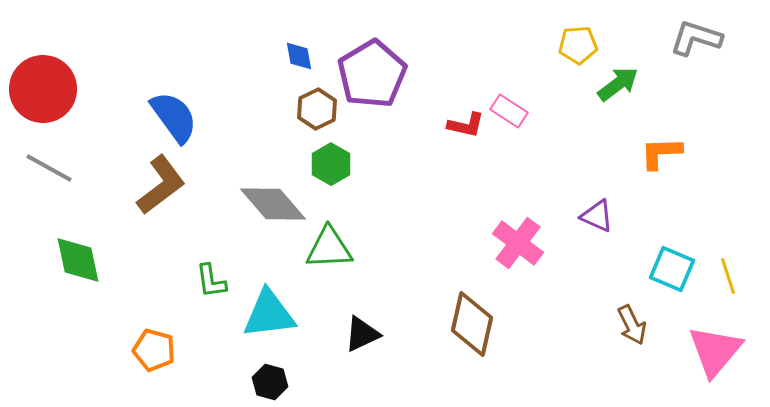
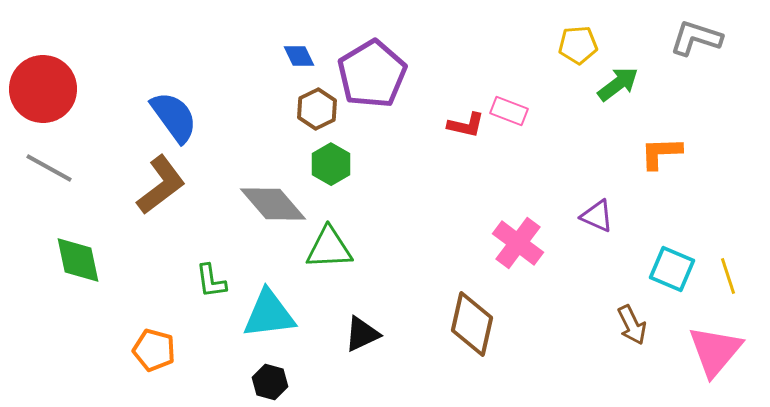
blue diamond: rotated 16 degrees counterclockwise
pink rectangle: rotated 12 degrees counterclockwise
